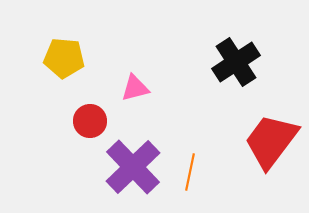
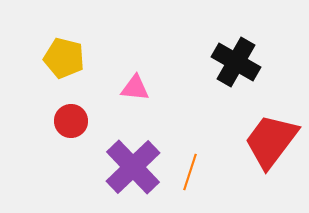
yellow pentagon: rotated 9 degrees clockwise
black cross: rotated 27 degrees counterclockwise
pink triangle: rotated 20 degrees clockwise
red circle: moved 19 px left
orange line: rotated 6 degrees clockwise
